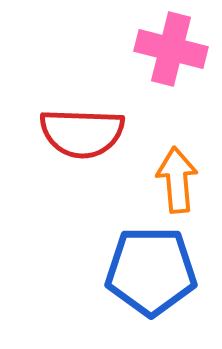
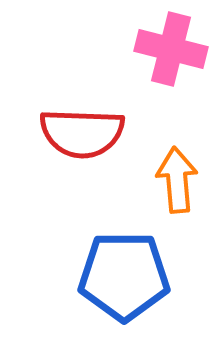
blue pentagon: moved 27 px left, 5 px down
